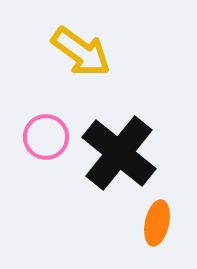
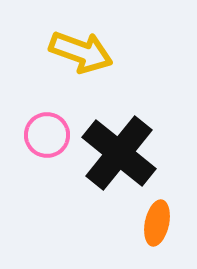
yellow arrow: rotated 16 degrees counterclockwise
pink circle: moved 1 px right, 2 px up
